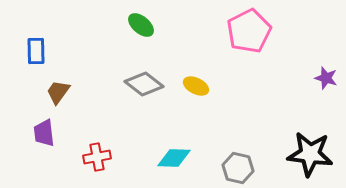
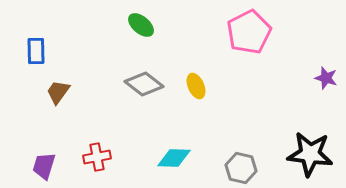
pink pentagon: moved 1 px down
yellow ellipse: rotated 40 degrees clockwise
purple trapezoid: moved 33 px down; rotated 24 degrees clockwise
gray hexagon: moved 3 px right
